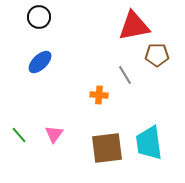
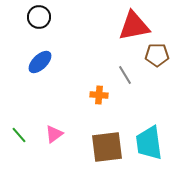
pink triangle: rotated 18 degrees clockwise
brown square: moved 1 px up
